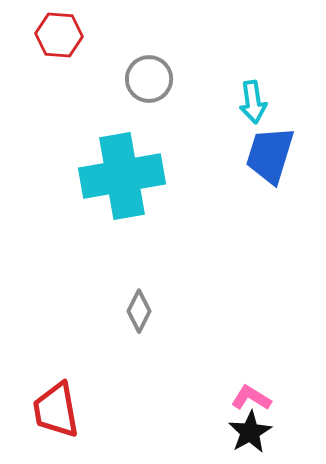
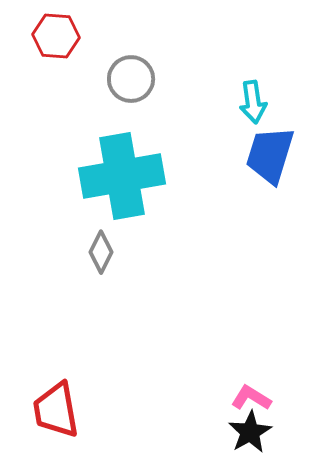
red hexagon: moved 3 px left, 1 px down
gray circle: moved 18 px left
gray diamond: moved 38 px left, 59 px up
